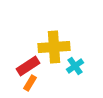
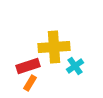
red rectangle: rotated 15 degrees clockwise
